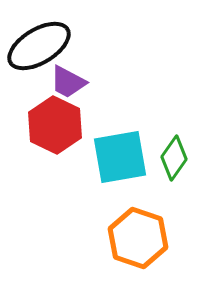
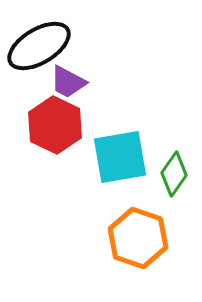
green diamond: moved 16 px down
